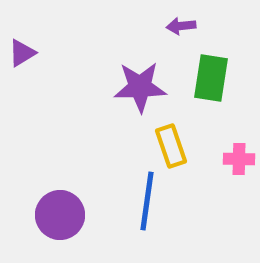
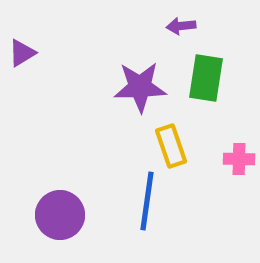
green rectangle: moved 5 px left
